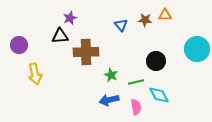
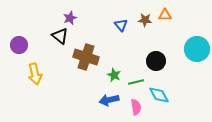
black triangle: rotated 42 degrees clockwise
brown cross: moved 5 px down; rotated 20 degrees clockwise
green star: moved 3 px right
